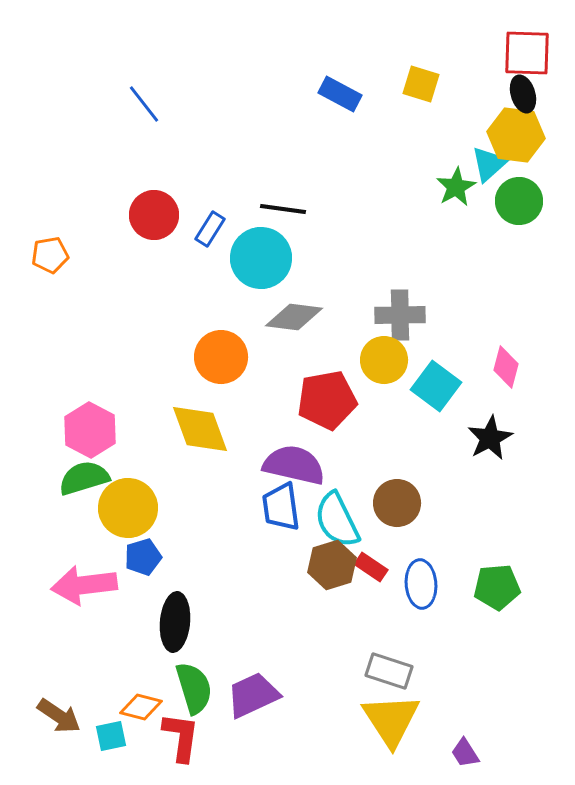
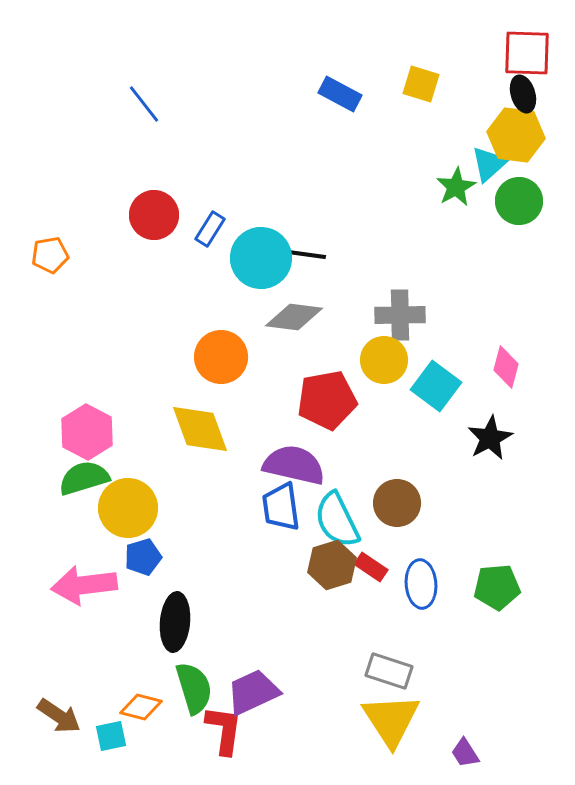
black line at (283, 209): moved 20 px right, 45 px down
pink hexagon at (90, 430): moved 3 px left, 2 px down
purple trapezoid at (253, 695): moved 3 px up
red L-shape at (181, 737): moved 43 px right, 7 px up
